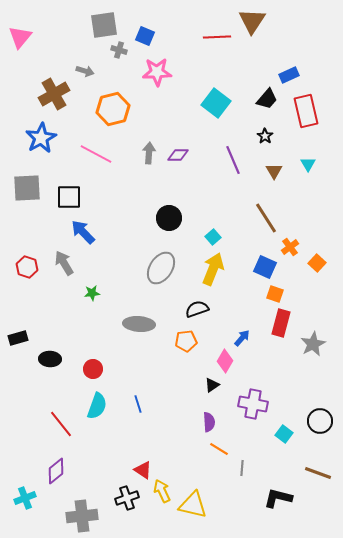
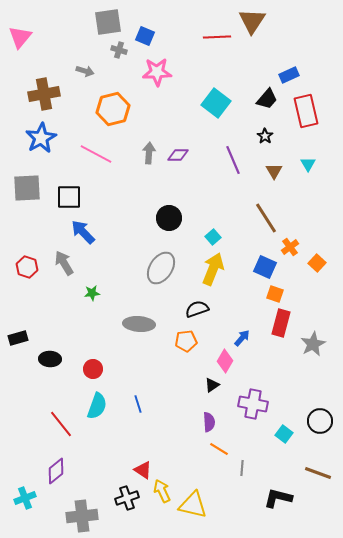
gray square at (104, 25): moved 4 px right, 3 px up
brown cross at (54, 94): moved 10 px left; rotated 20 degrees clockwise
